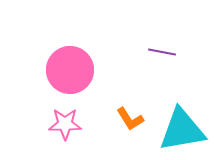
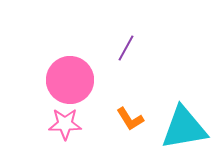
purple line: moved 36 px left, 4 px up; rotated 72 degrees counterclockwise
pink circle: moved 10 px down
cyan triangle: moved 2 px right, 2 px up
